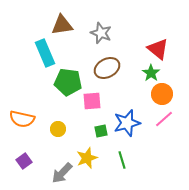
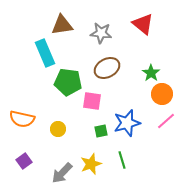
gray star: rotated 15 degrees counterclockwise
red triangle: moved 15 px left, 25 px up
pink square: rotated 12 degrees clockwise
pink line: moved 2 px right, 2 px down
yellow star: moved 4 px right, 6 px down
